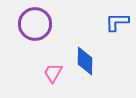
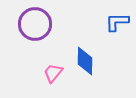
pink trapezoid: rotated 10 degrees clockwise
